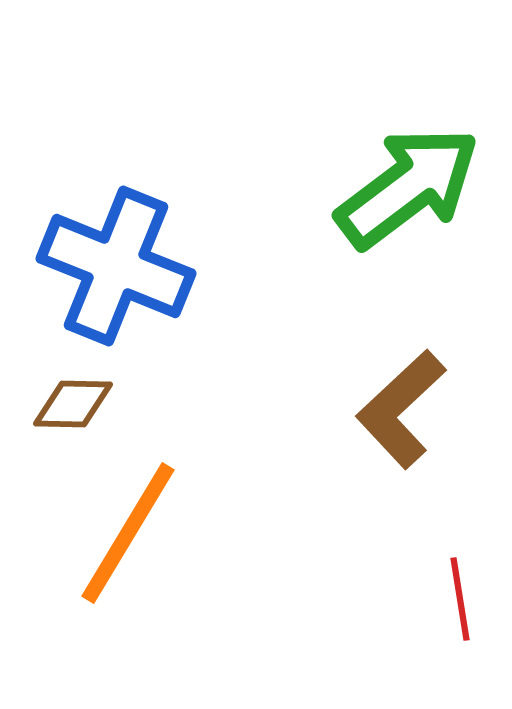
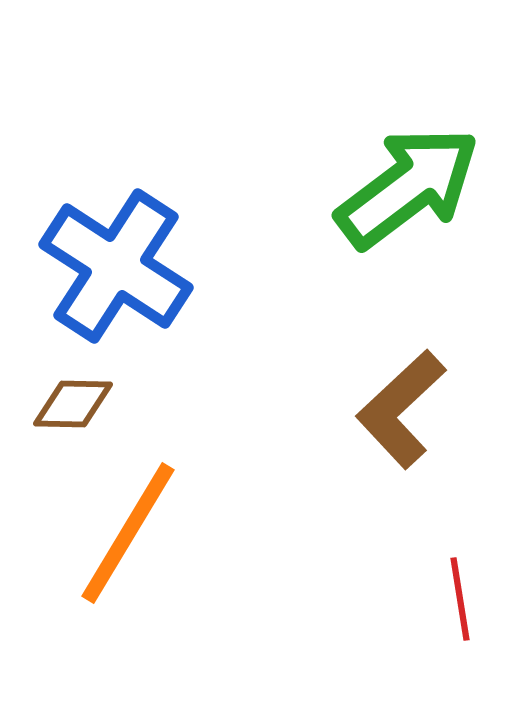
blue cross: rotated 11 degrees clockwise
